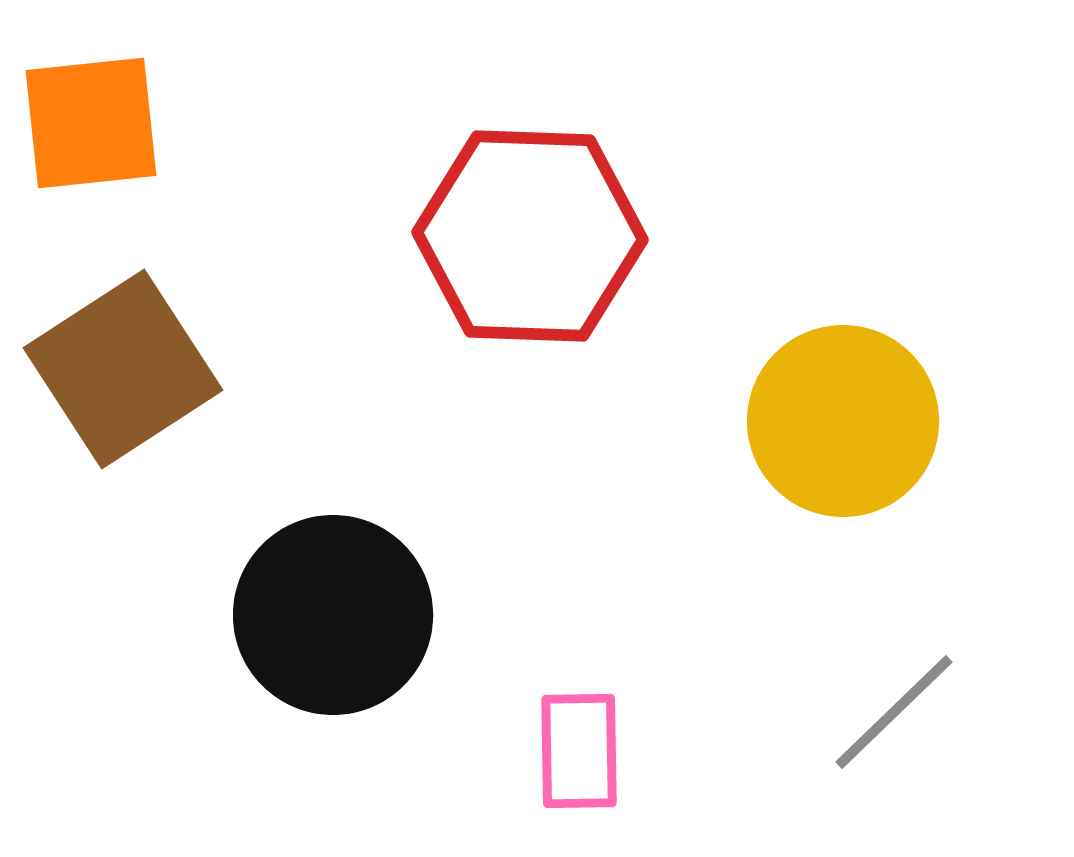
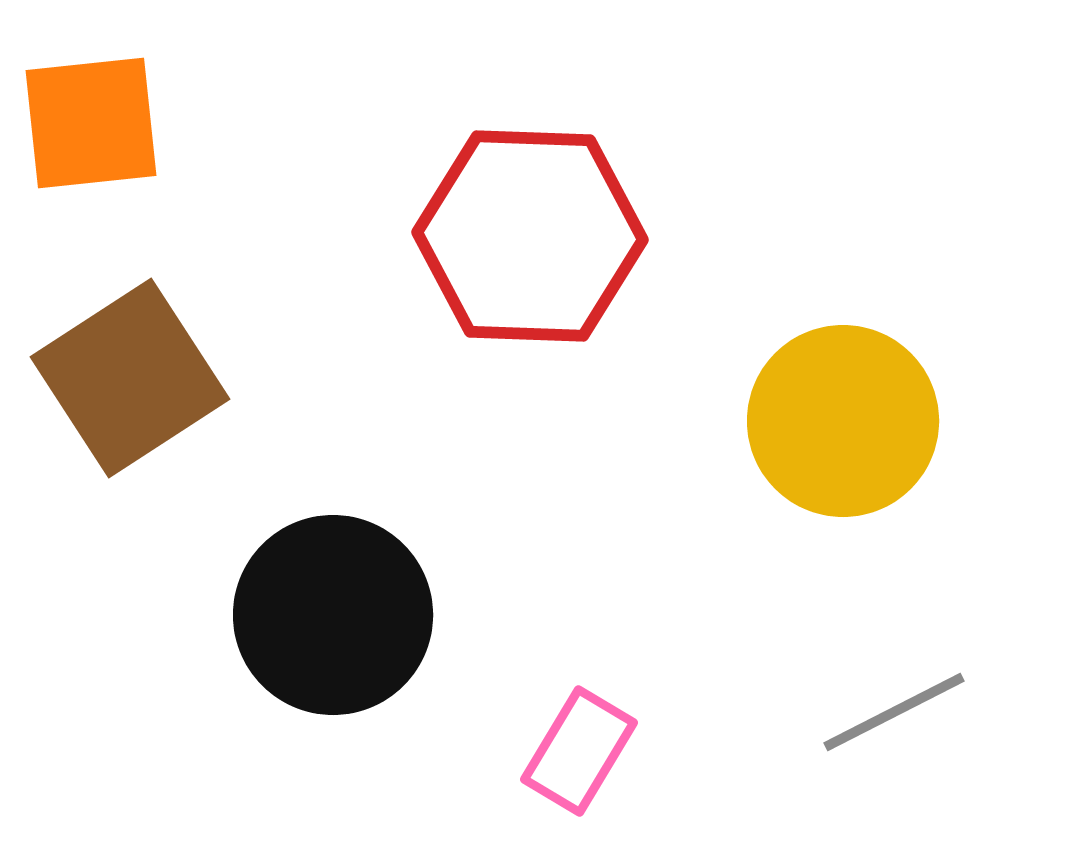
brown square: moved 7 px right, 9 px down
gray line: rotated 17 degrees clockwise
pink rectangle: rotated 32 degrees clockwise
